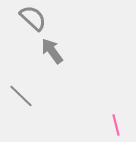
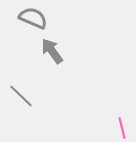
gray semicircle: rotated 20 degrees counterclockwise
pink line: moved 6 px right, 3 px down
